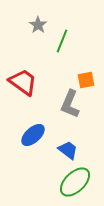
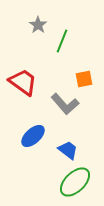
orange square: moved 2 px left, 1 px up
gray L-shape: moved 5 px left; rotated 64 degrees counterclockwise
blue ellipse: moved 1 px down
